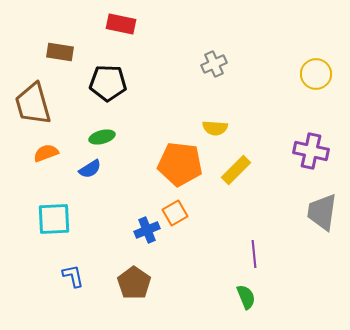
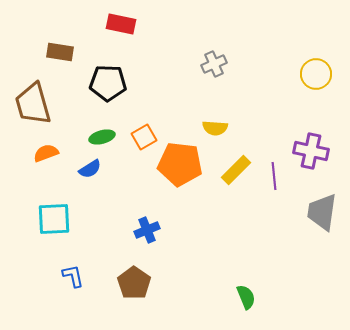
orange square: moved 31 px left, 76 px up
purple line: moved 20 px right, 78 px up
